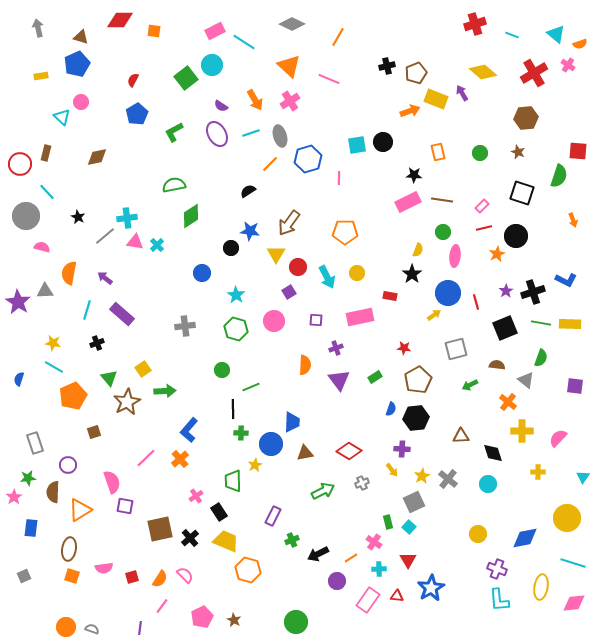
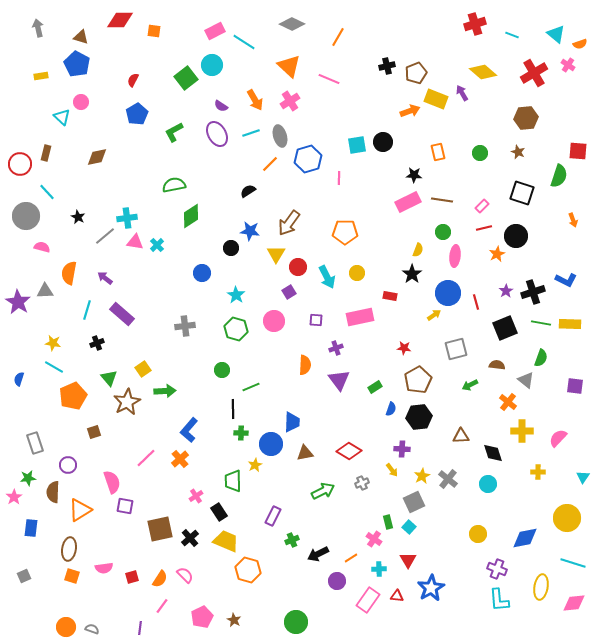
blue pentagon at (77, 64): rotated 20 degrees counterclockwise
green rectangle at (375, 377): moved 10 px down
black hexagon at (416, 418): moved 3 px right, 1 px up
pink cross at (374, 542): moved 3 px up
